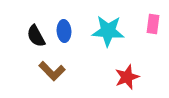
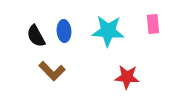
pink rectangle: rotated 12 degrees counterclockwise
red star: rotated 25 degrees clockwise
